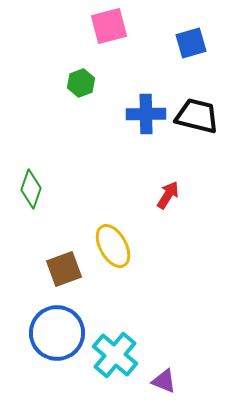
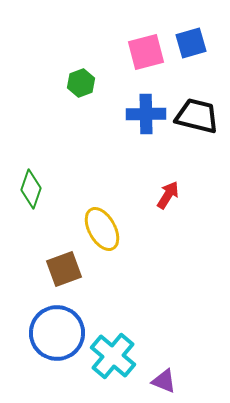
pink square: moved 37 px right, 26 px down
yellow ellipse: moved 11 px left, 17 px up
cyan cross: moved 2 px left, 1 px down
